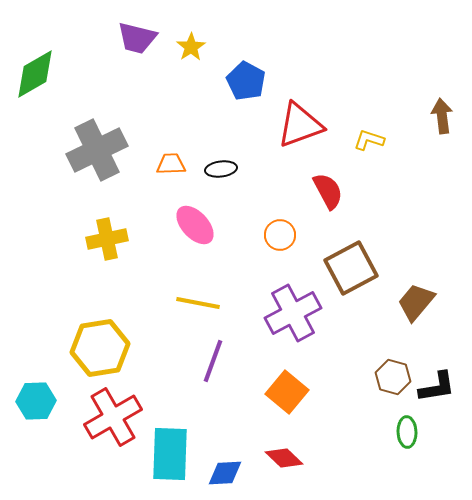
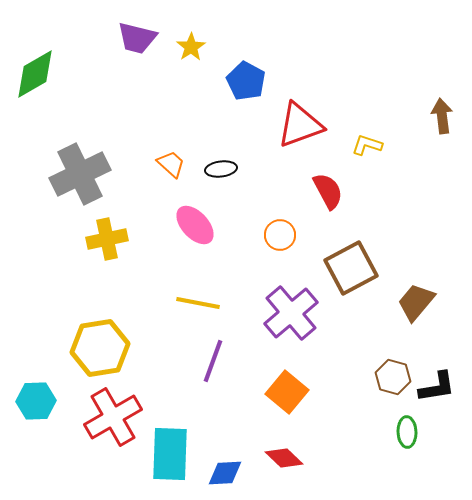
yellow L-shape: moved 2 px left, 5 px down
gray cross: moved 17 px left, 24 px down
orange trapezoid: rotated 44 degrees clockwise
purple cross: moved 2 px left; rotated 12 degrees counterclockwise
